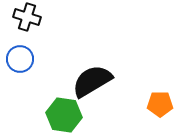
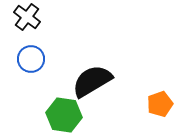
black cross: rotated 20 degrees clockwise
blue circle: moved 11 px right
orange pentagon: rotated 20 degrees counterclockwise
